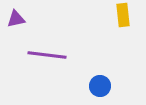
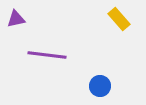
yellow rectangle: moved 4 px left, 4 px down; rotated 35 degrees counterclockwise
